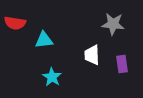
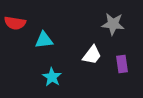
white trapezoid: rotated 140 degrees counterclockwise
